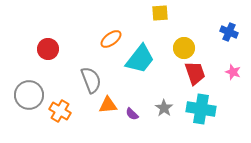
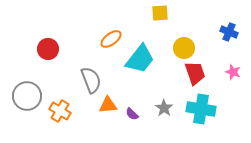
gray circle: moved 2 px left, 1 px down
